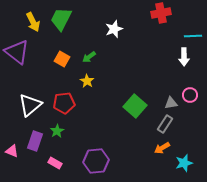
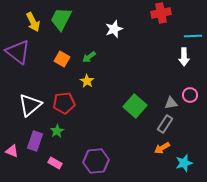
purple triangle: moved 1 px right
